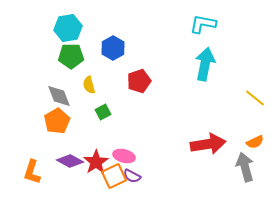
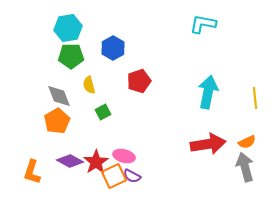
cyan arrow: moved 3 px right, 28 px down
yellow line: rotated 45 degrees clockwise
orange semicircle: moved 8 px left
